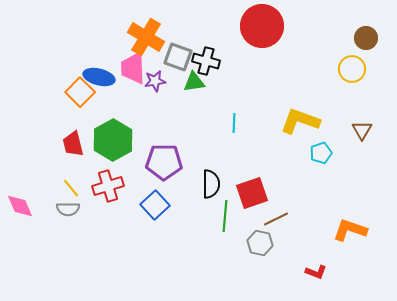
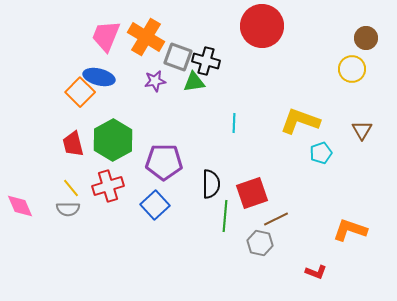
pink trapezoid: moved 27 px left, 32 px up; rotated 24 degrees clockwise
